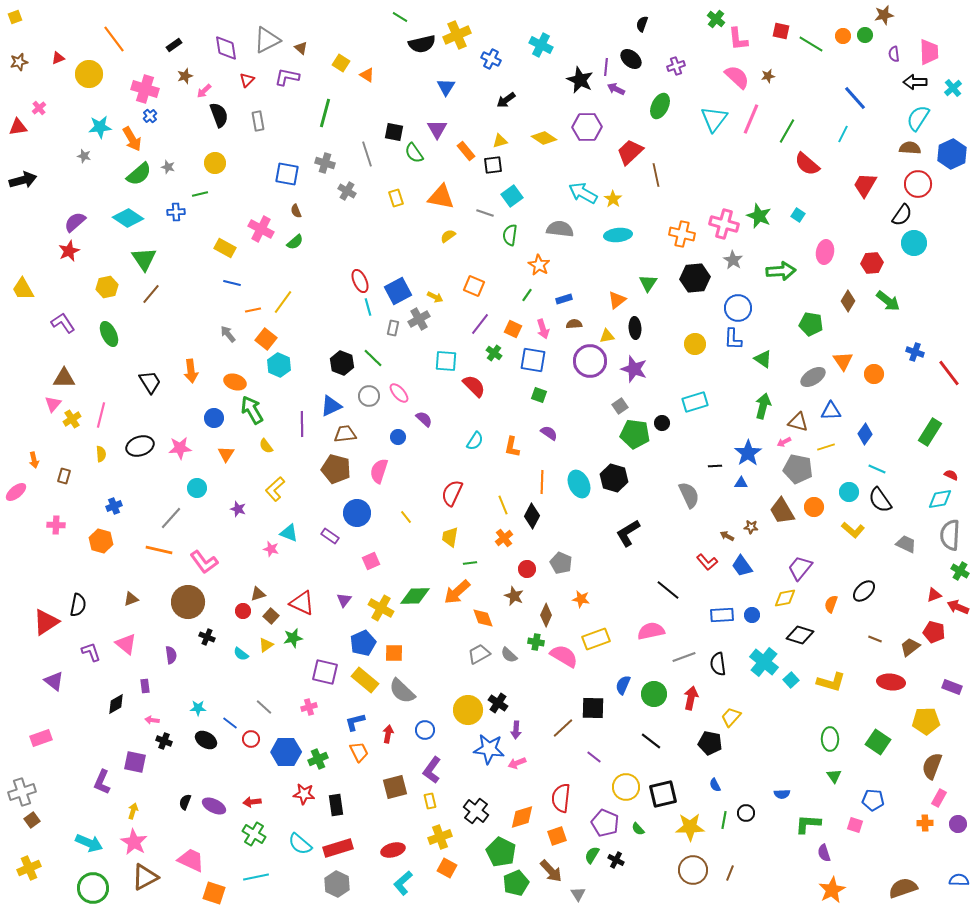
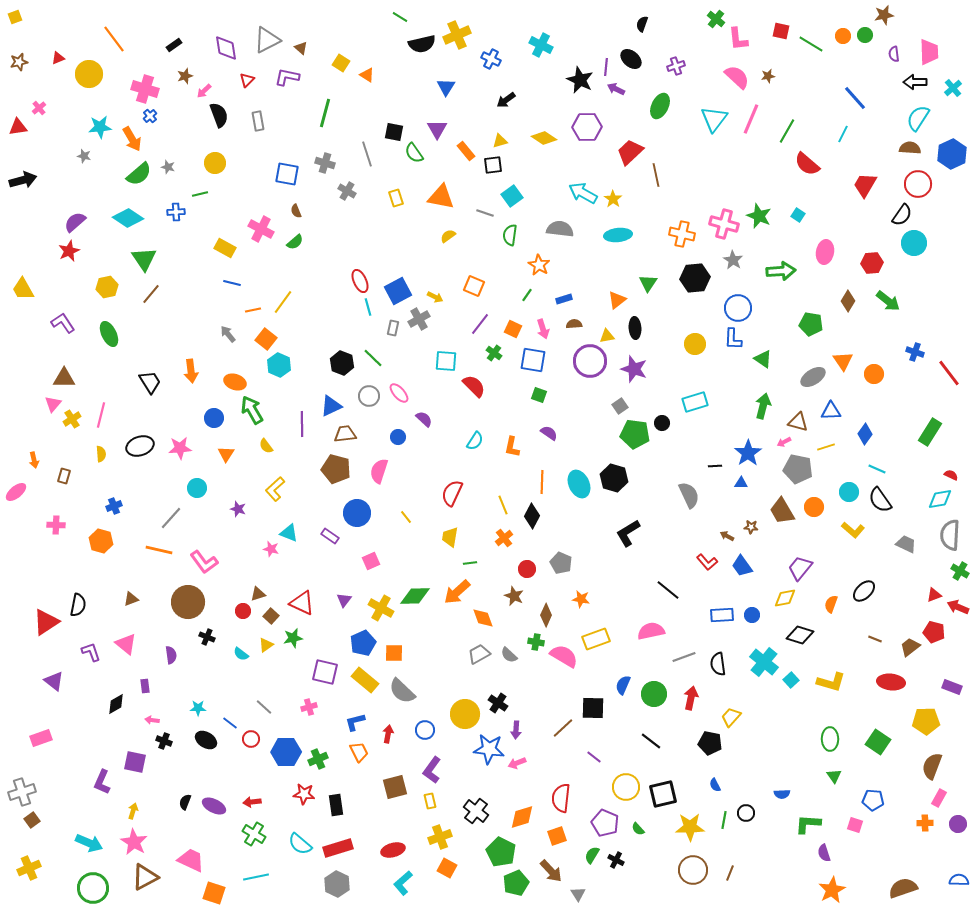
yellow circle at (468, 710): moved 3 px left, 4 px down
